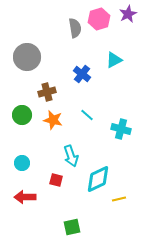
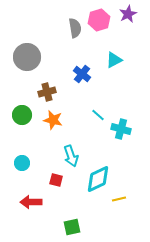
pink hexagon: moved 1 px down
cyan line: moved 11 px right
red arrow: moved 6 px right, 5 px down
